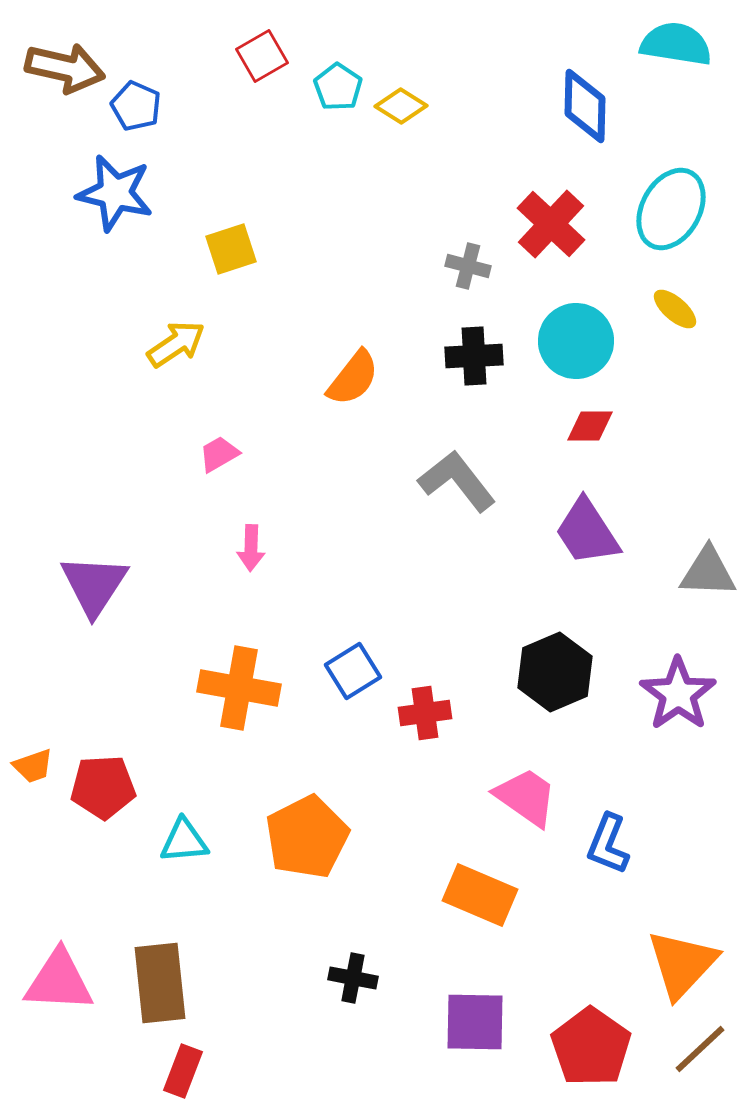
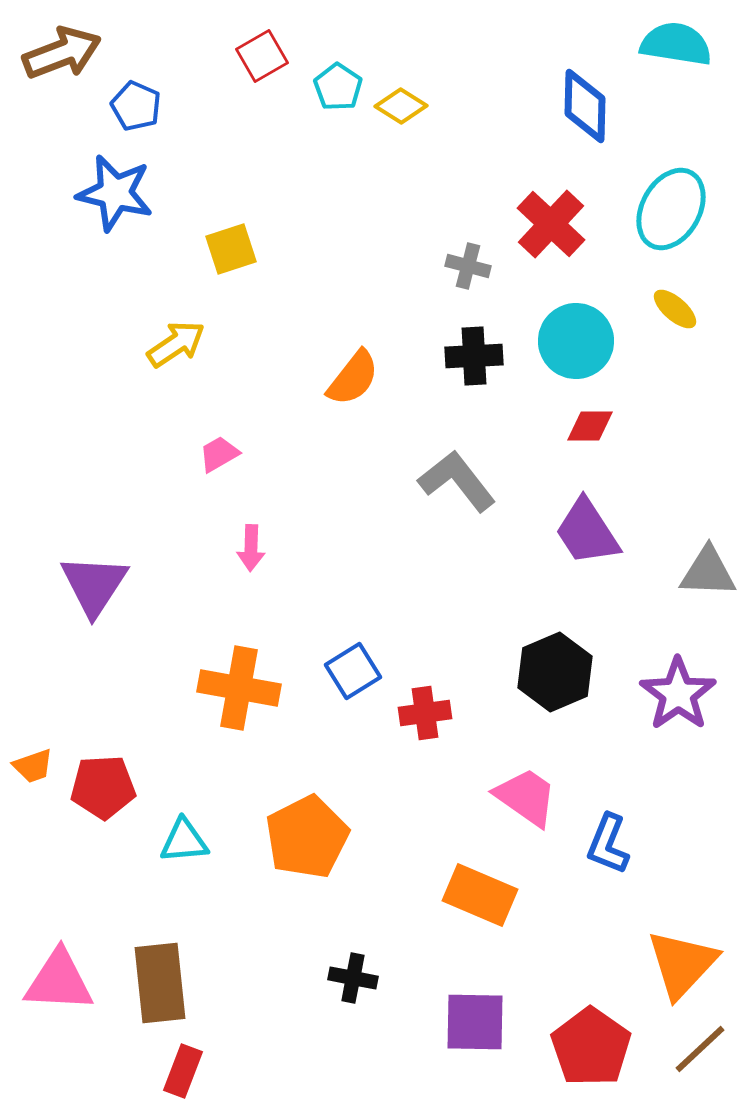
brown arrow at (65, 68): moved 3 px left, 15 px up; rotated 34 degrees counterclockwise
